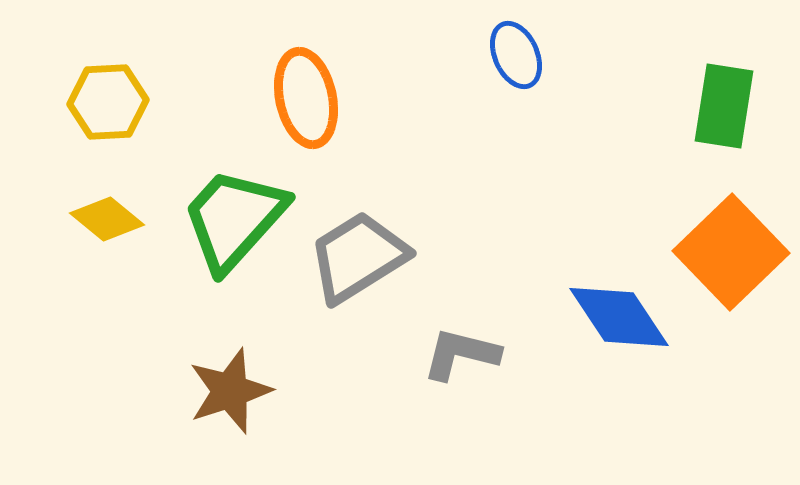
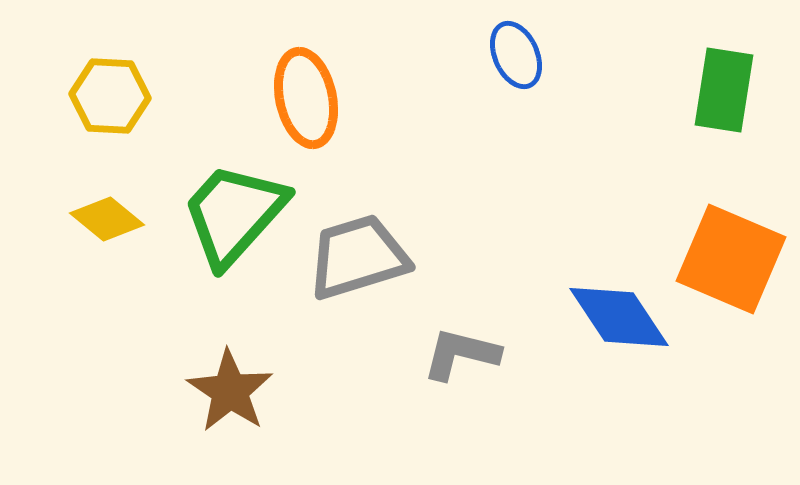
yellow hexagon: moved 2 px right, 6 px up; rotated 6 degrees clockwise
green rectangle: moved 16 px up
green trapezoid: moved 5 px up
orange square: moved 7 px down; rotated 23 degrees counterclockwise
gray trapezoid: rotated 15 degrees clockwise
brown star: rotated 20 degrees counterclockwise
